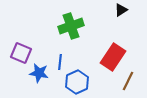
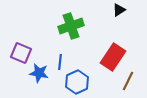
black triangle: moved 2 px left
